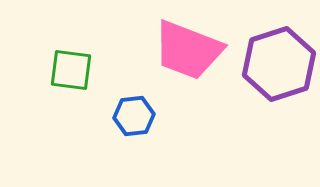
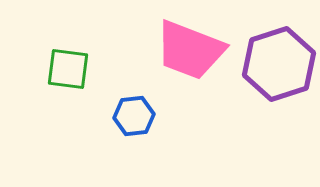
pink trapezoid: moved 2 px right
green square: moved 3 px left, 1 px up
